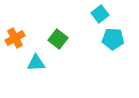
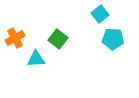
cyan triangle: moved 4 px up
